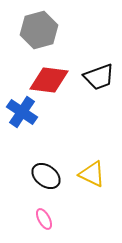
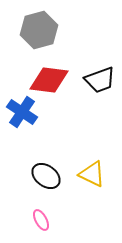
black trapezoid: moved 1 px right, 3 px down
pink ellipse: moved 3 px left, 1 px down
